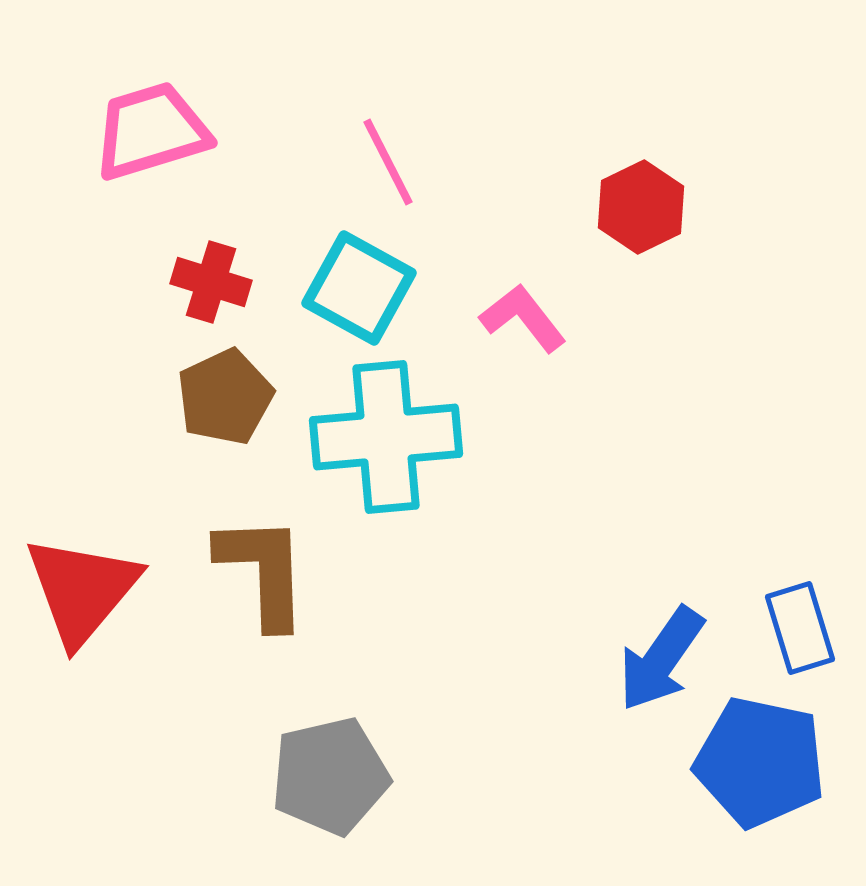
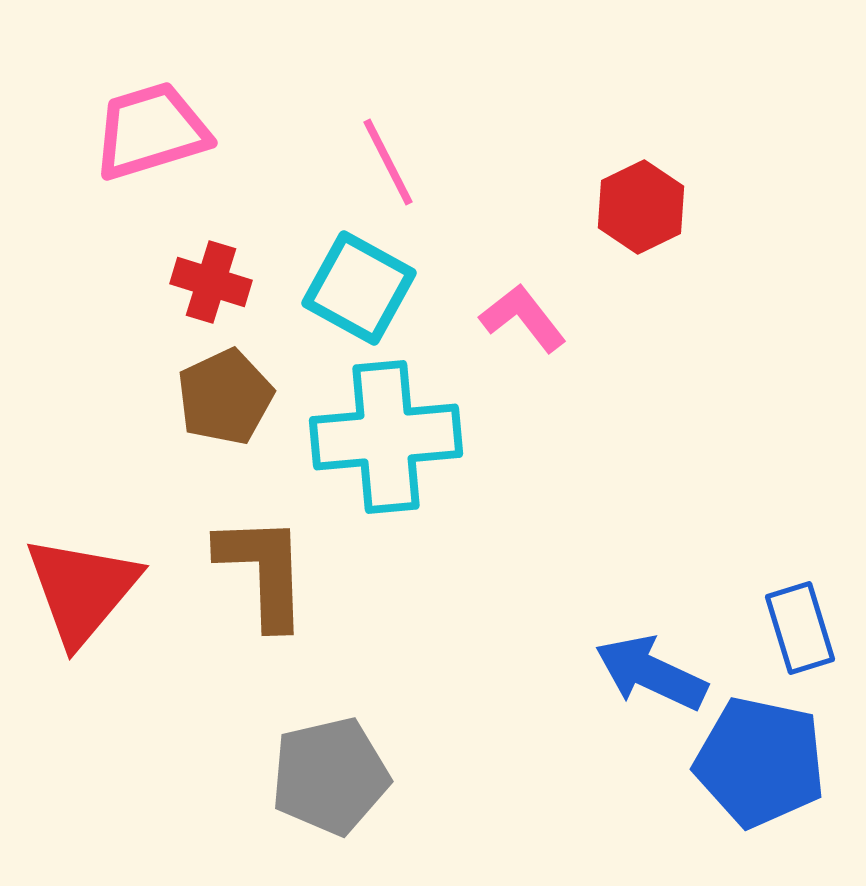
blue arrow: moved 10 px left, 14 px down; rotated 80 degrees clockwise
